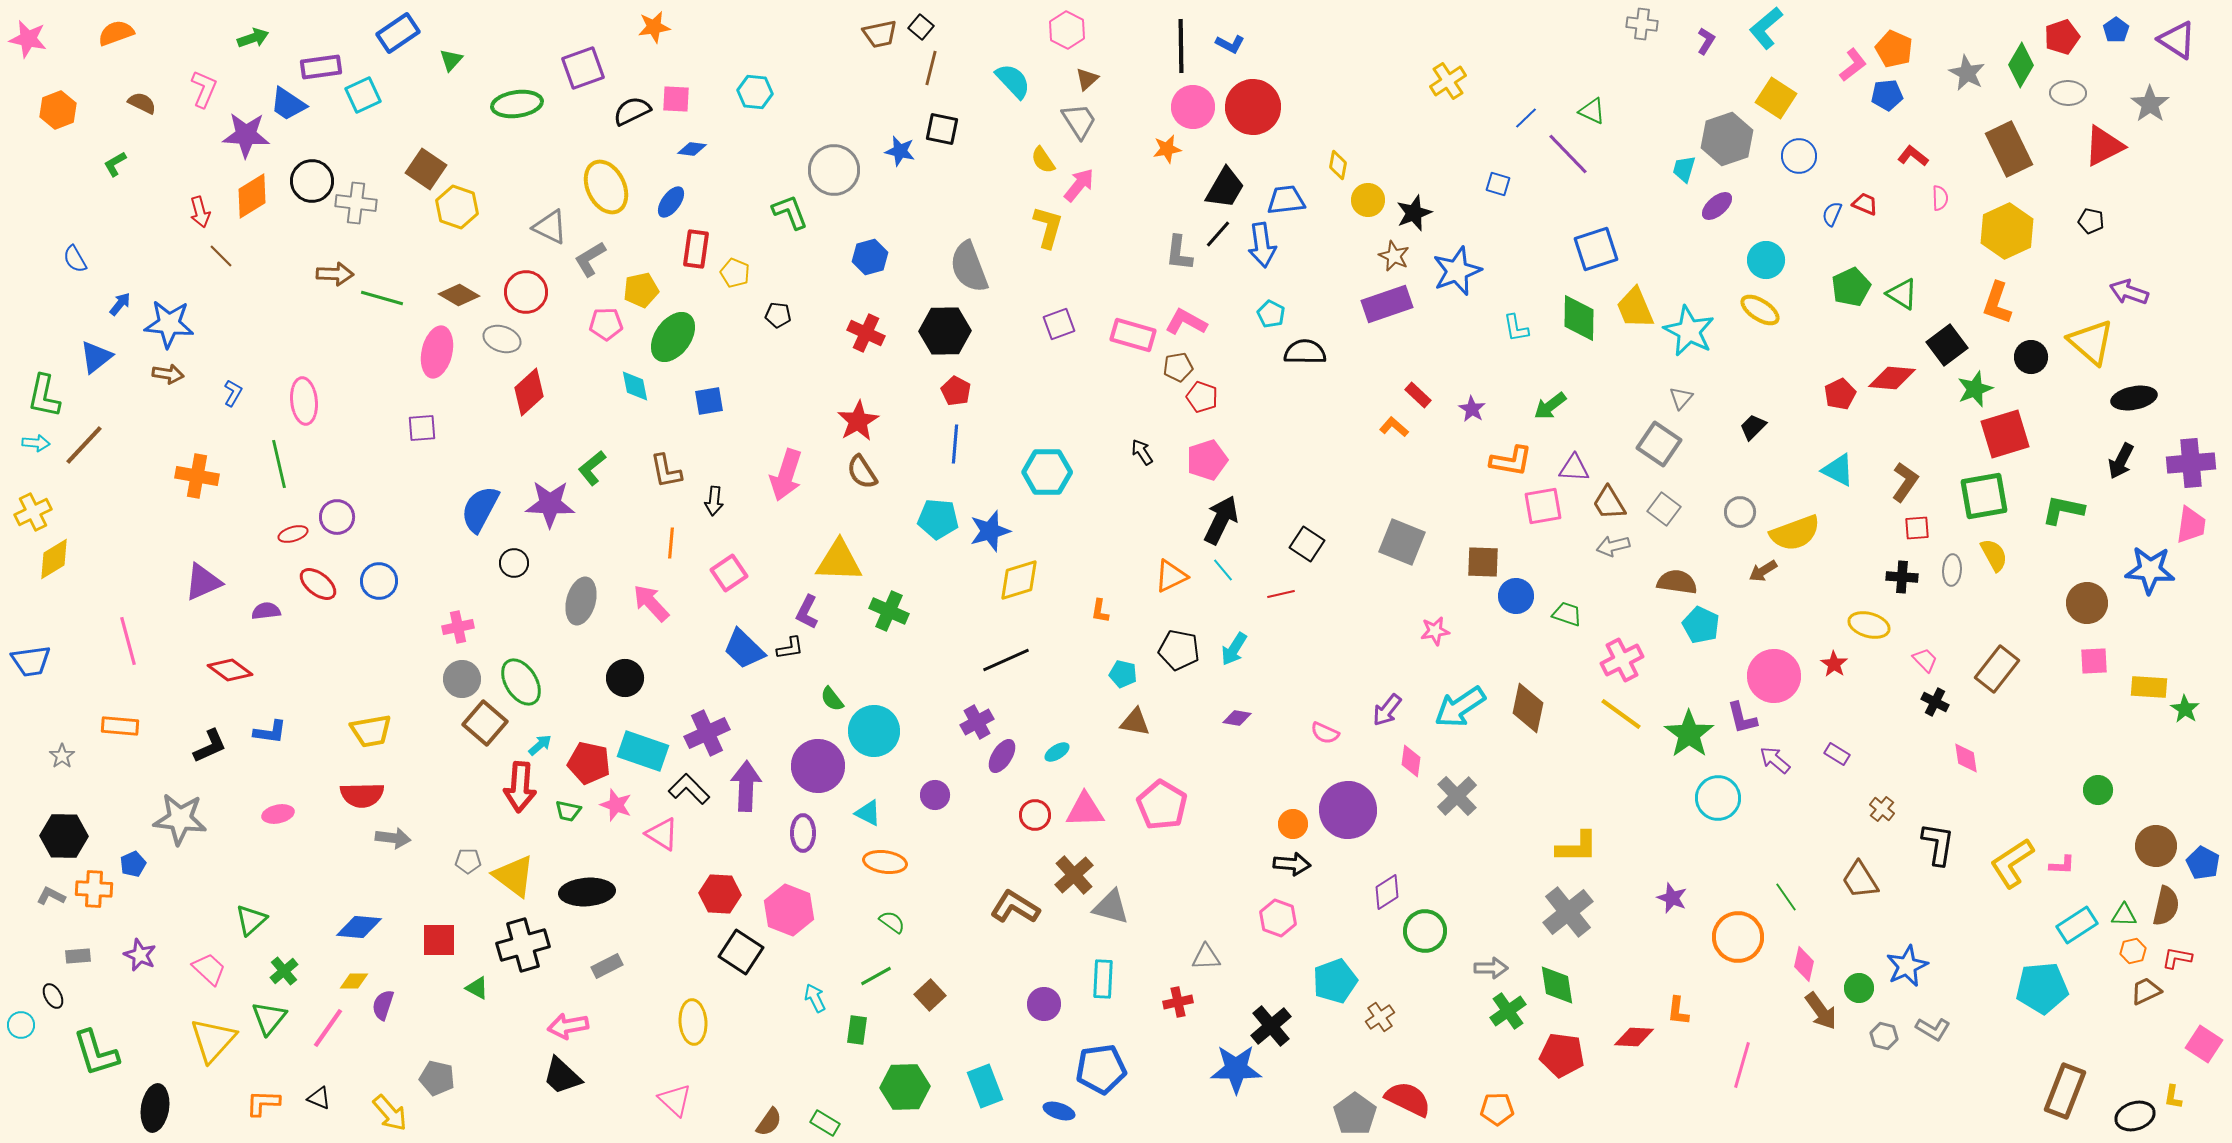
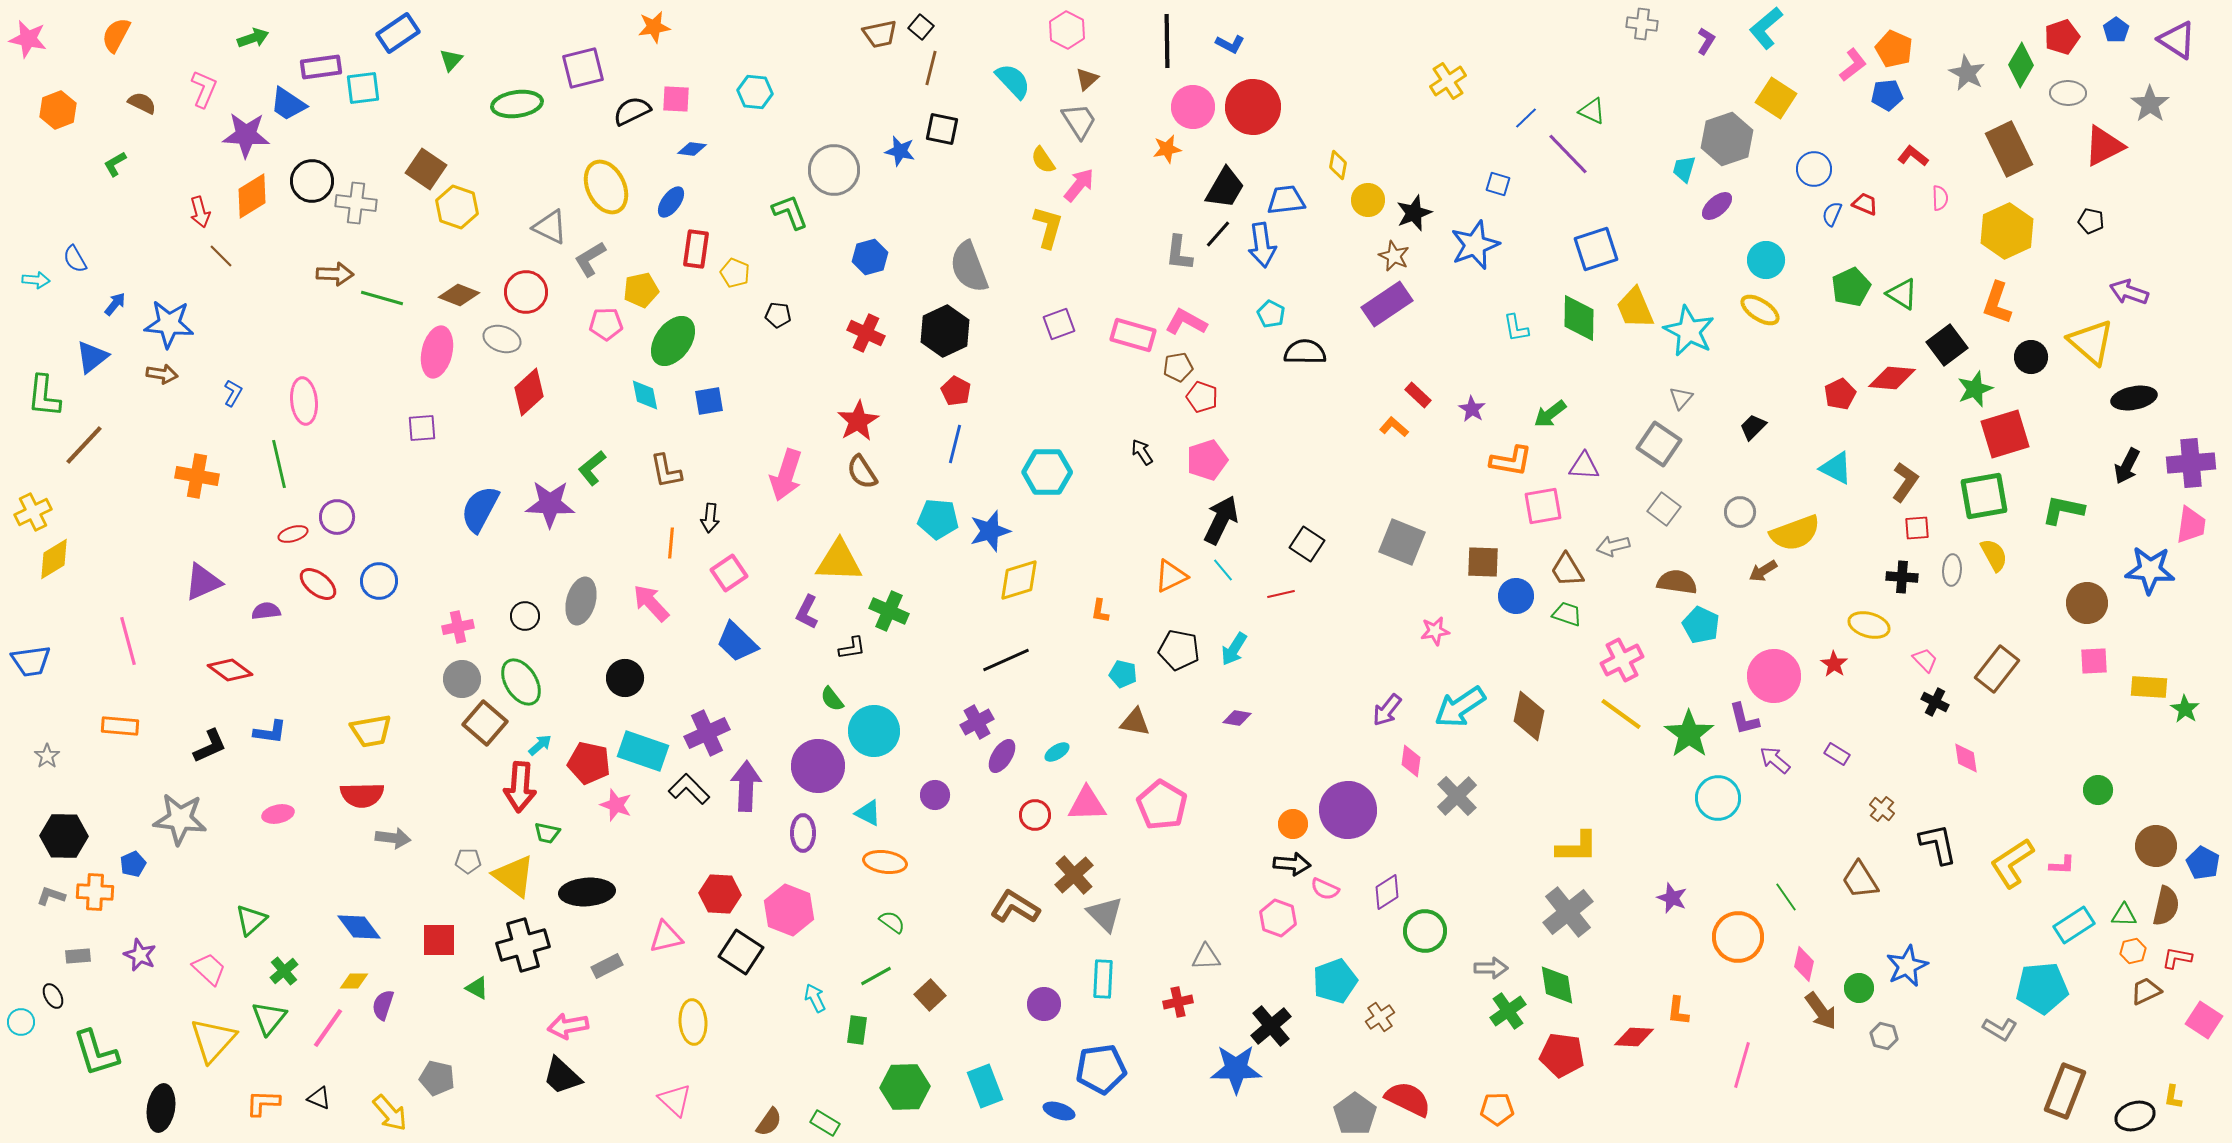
orange semicircle at (116, 33): moved 2 px down; rotated 42 degrees counterclockwise
black line at (1181, 46): moved 14 px left, 5 px up
purple square at (583, 68): rotated 6 degrees clockwise
cyan square at (363, 95): moved 7 px up; rotated 18 degrees clockwise
blue circle at (1799, 156): moved 15 px right, 13 px down
blue star at (1457, 271): moved 18 px right, 26 px up
brown diamond at (459, 295): rotated 9 degrees counterclockwise
blue arrow at (120, 304): moved 5 px left
purple rectangle at (1387, 304): rotated 15 degrees counterclockwise
black hexagon at (945, 331): rotated 24 degrees counterclockwise
green ellipse at (673, 337): moved 4 px down
blue triangle at (96, 357): moved 4 px left
brown arrow at (168, 374): moved 6 px left
cyan diamond at (635, 386): moved 10 px right, 9 px down
green L-shape at (44, 396): rotated 6 degrees counterclockwise
green arrow at (1550, 406): moved 8 px down
cyan arrow at (36, 443): moved 163 px up
blue line at (955, 444): rotated 9 degrees clockwise
black arrow at (2121, 461): moved 6 px right, 5 px down
purple triangle at (1574, 468): moved 10 px right, 2 px up
cyan triangle at (1838, 470): moved 2 px left, 2 px up
black arrow at (714, 501): moved 4 px left, 17 px down
brown trapezoid at (1609, 503): moved 42 px left, 67 px down
black circle at (514, 563): moved 11 px right, 53 px down
black L-shape at (790, 648): moved 62 px right
blue trapezoid at (744, 649): moved 7 px left, 7 px up
brown diamond at (1528, 708): moved 1 px right, 8 px down
purple L-shape at (1742, 718): moved 2 px right, 1 px down
pink semicircle at (1325, 733): moved 156 px down
gray star at (62, 756): moved 15 px left
pink triangle at (1085, 810): moved 2 px right, 6 px up
green trapezoid at (568, 811): moved 21 px left, 22 px down
pink triangle at (662, 834): moved 4 px right, 103 px down; rotated 45 degrees counterclockwise
black L-shape at (1938, 844): rotated 21 degrees counterclockwise
orange cross at (94, 889): moved 1 px right, 3 px down
gray L-shape at (51, 896): rotated 8 degrees counterclockwise
gray triangle at (1111, 907): moved 6 px left, 7 px down; rotated 30 degrees clockwise
cyan rectangle at (2077, 925): moved 3 px left
blue diamond at (359, 927): rotated 48 degrees clockwise
cyan circle at (21, 1025): moved 3 px up
gray L-shape at (1933, 1029): moved 67 px right
pink square at (2204, 1044): moved 24 px up
black ellipse at (155, 1108): moved 6 px right
